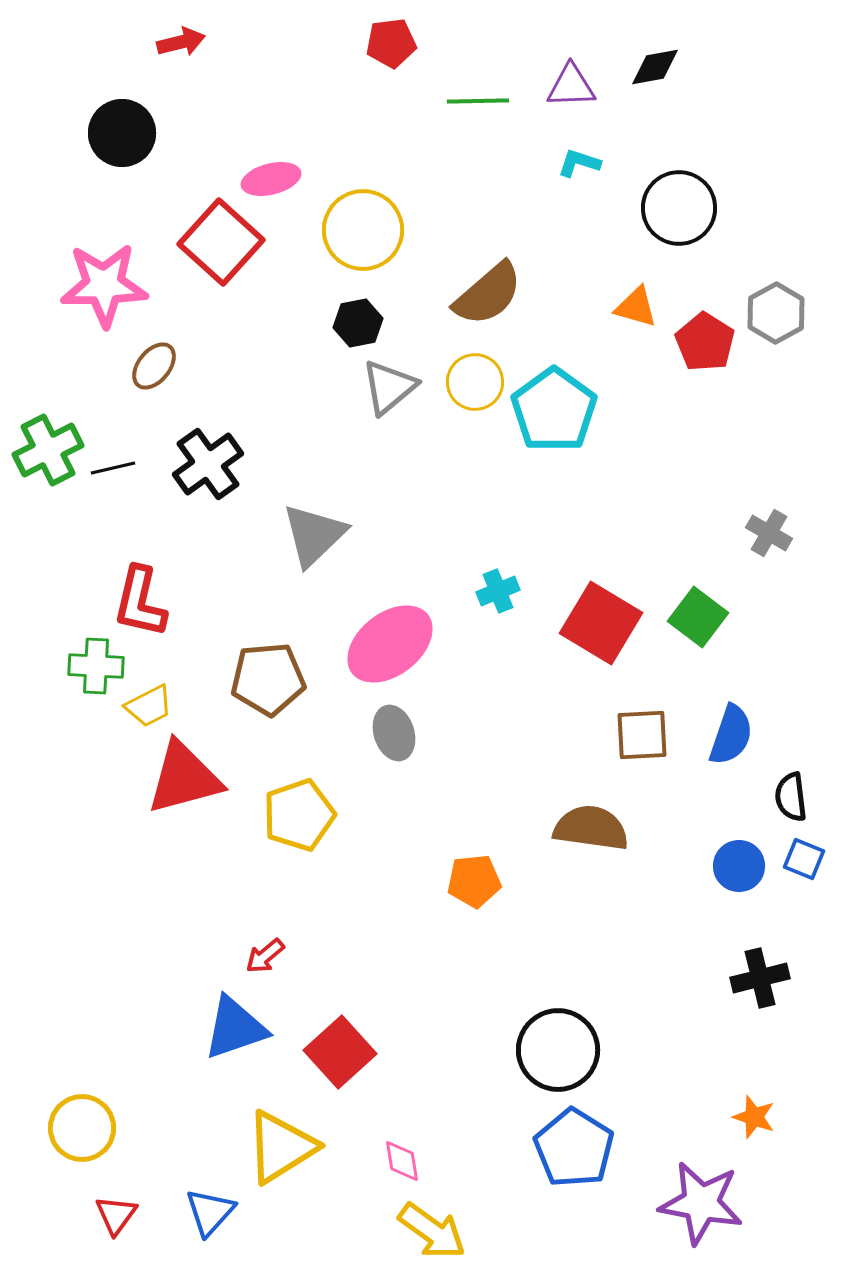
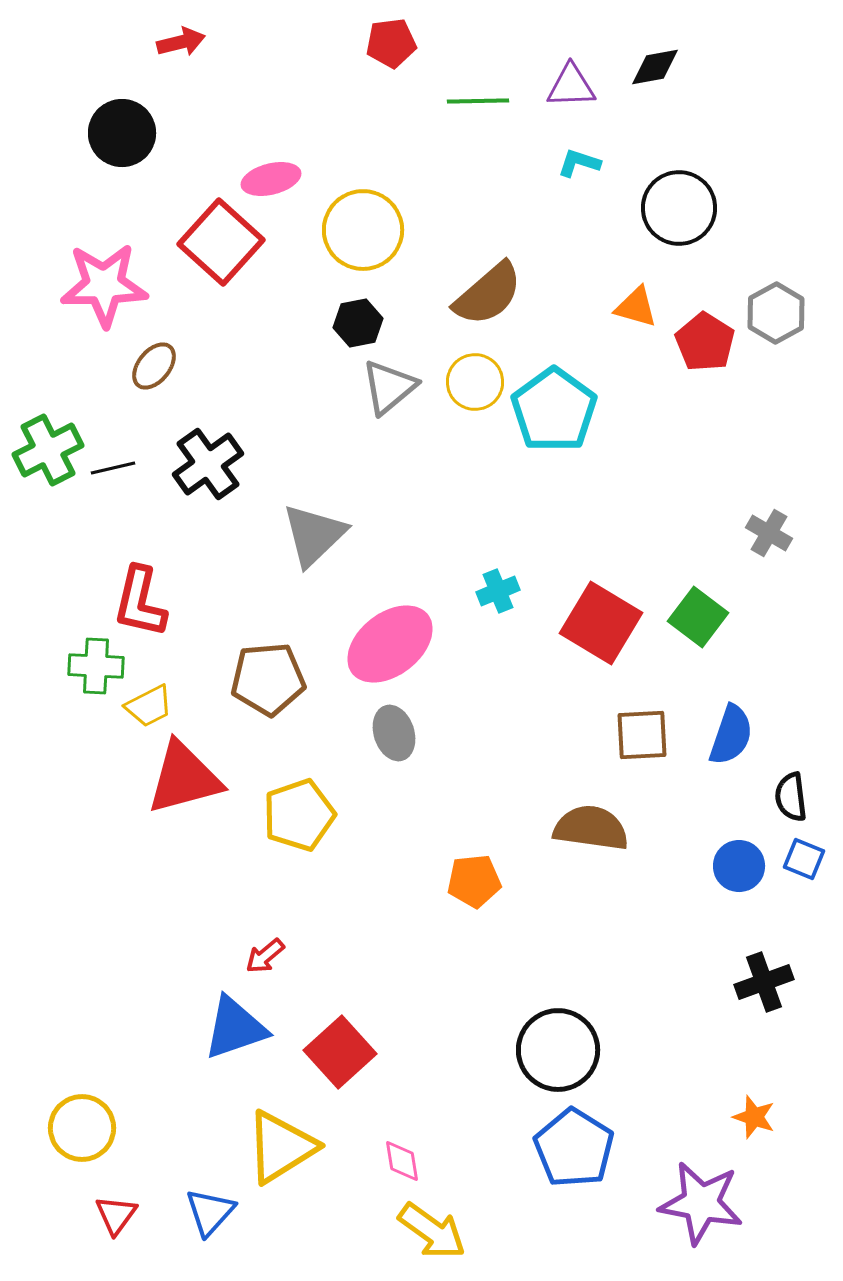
black cross at (760, 978): moved 4 px right, 4 px down; rotated 6 degrees counterclockwise
